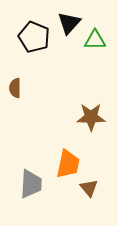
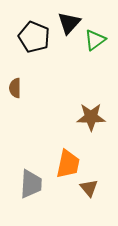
green triangle: rotated 35 degrees counterclockwise
